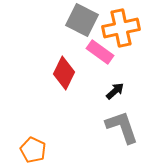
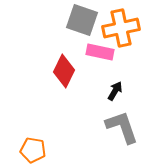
gray square: rotated 8 degrees counterclockwise
pink rectangle: rotated 24 degrees counterclockwise
red diamond: moved 2 px up
black arrow: rotated 18 degrees counterclockwise
orange pentagon: rotated 15 degrees counterclockwise
